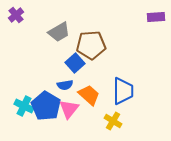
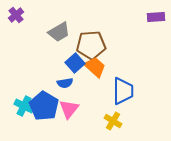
blue semicircle: moved 2 px up
orange trapezoid: moved 6 px right, 28 px up
blue pentagon: moved 2 px left
